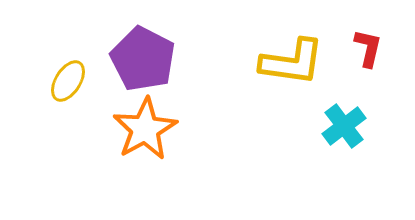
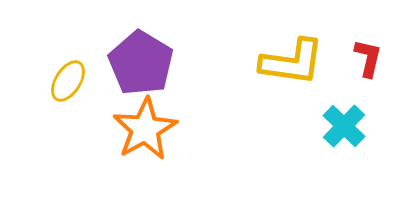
red L-shape: moved 10 px down
purple pentagon: moved 2 px left, 4 px down; rotated 4 degrees clockwise
cyan cross: rotated 9 degrees counterclockwise
